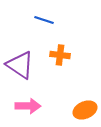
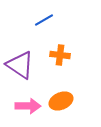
blue line: rotated 48 degrees counterclockwise
orange ellipse: moved 24 px left, 9 px up
